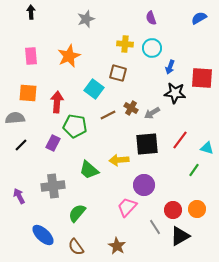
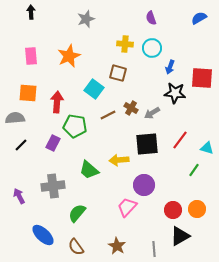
gray line: moved 1 px left, 22 px down; rotated 28 degrees clockwise
